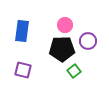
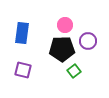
blue rectangle: moved 2 px down
